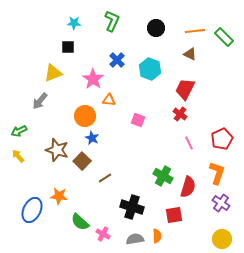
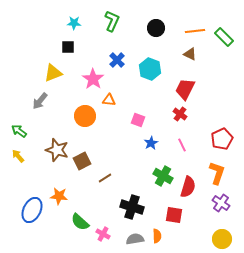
green arrow: rotated 63 degrees clockwise
blue star: moved 59 px right, 5 px down; rotated 16 degrees clockwise
pink line: moved 7 px left, 2 px down
brown square: rotated 18 degrees clockwise
red square: rotated 18 degrees clockwise
